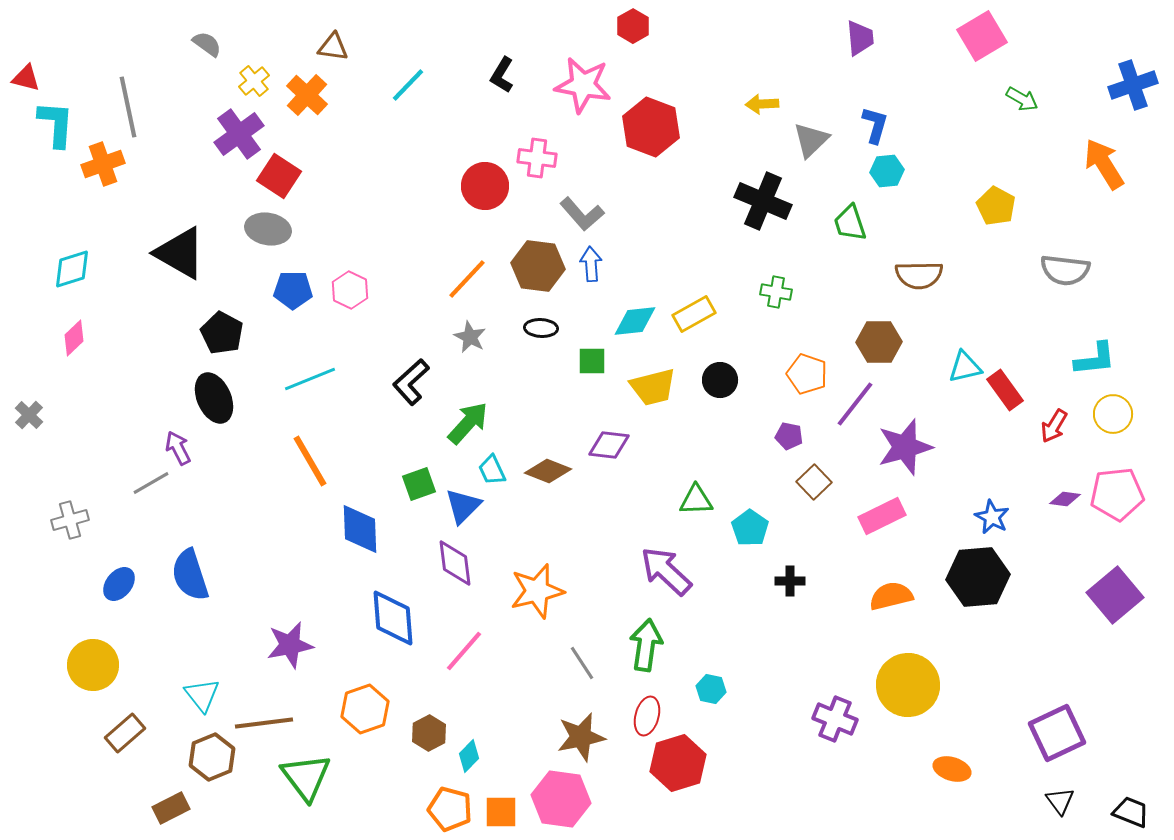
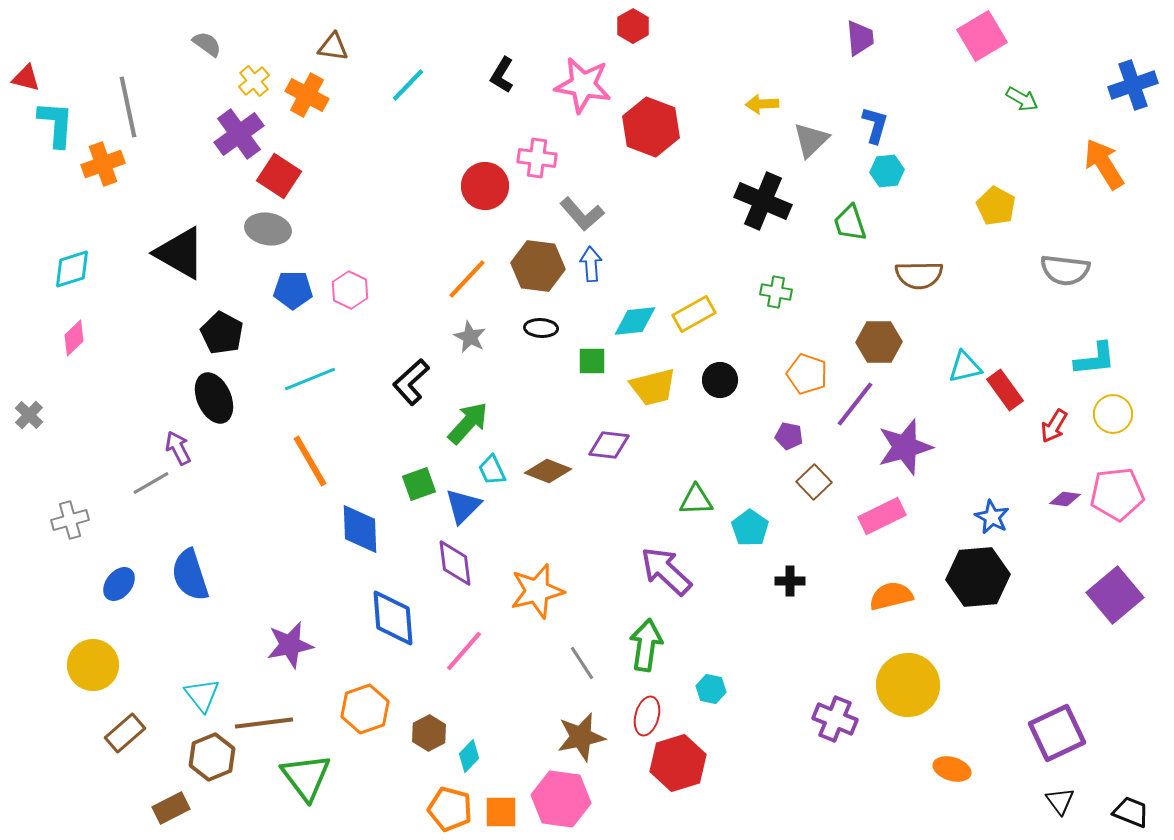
orange cross at (307, 95): rotated 15 degrees counterclockwise
